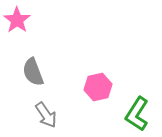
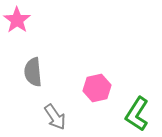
gray semicircle: rotated 16 degrees clockwise
pink hexagon: moved 1 px left, 1 px down
gray arrow: moved 9 px right, 2 px down
